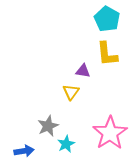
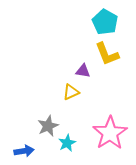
cyan pentagon: moved 2 px left, 3 px down
yellow L-shape: rotated 16 degrees counterclockwise
yellow triangle: rotated 30 degrees clockwise
cyan star: moved 1 px right, 1 px up
